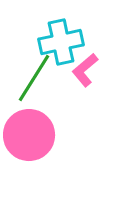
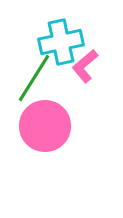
pink L-shape: moved 4 px up
pink circle: moved 16 px right, 9 px up
